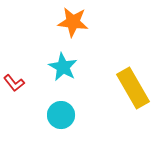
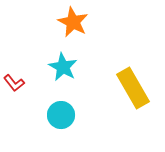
orange star: rotated 20 degrees clockwise
